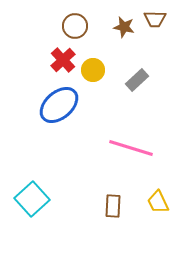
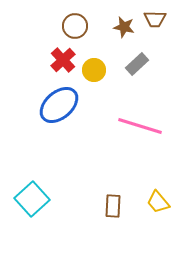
yellow circle: moved 1 px right
gray rectangle: moved 16 px up
pink line: moved 9 px right, 22 px up
yellow trapezoid: rotated 15 degrees counterclockwise
